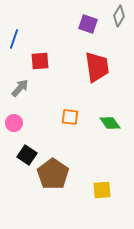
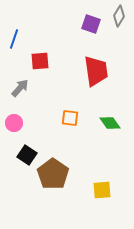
purple square: moved 3 px right
red trapezoid: moved 1 px left, 4 px down
orange square: moved 1 px down
